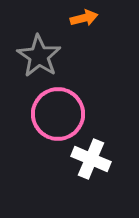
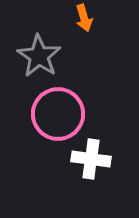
orange arrow: rotated 88 degrees clockwise
white cross: rotated 15 degrees counterclockwise
